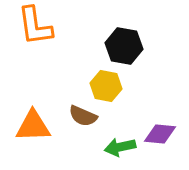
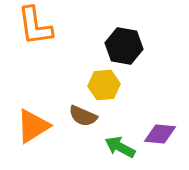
yellow hexagon: moved 2 px left, 1 px up; rotated 16 degrees counterclockwise
orange triangle: rotated 30 degrees counterclockwise
green arrow: rotated 40 degrees clockwise
